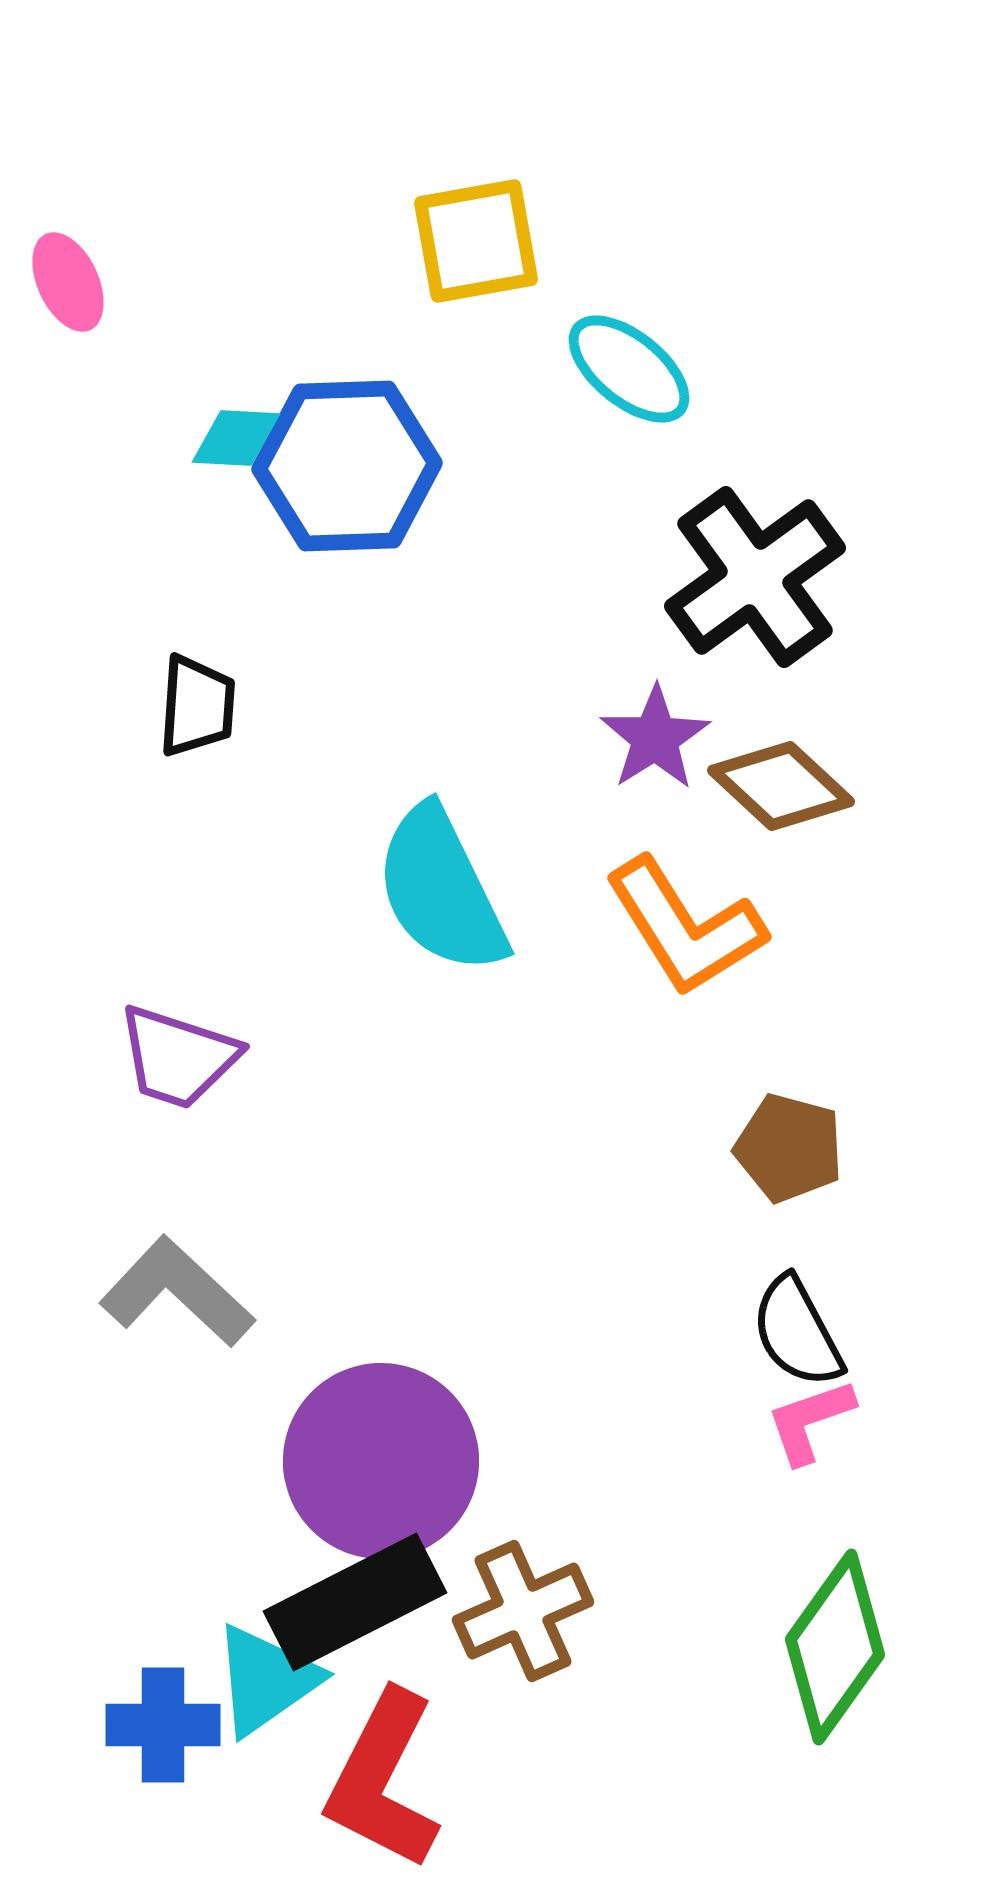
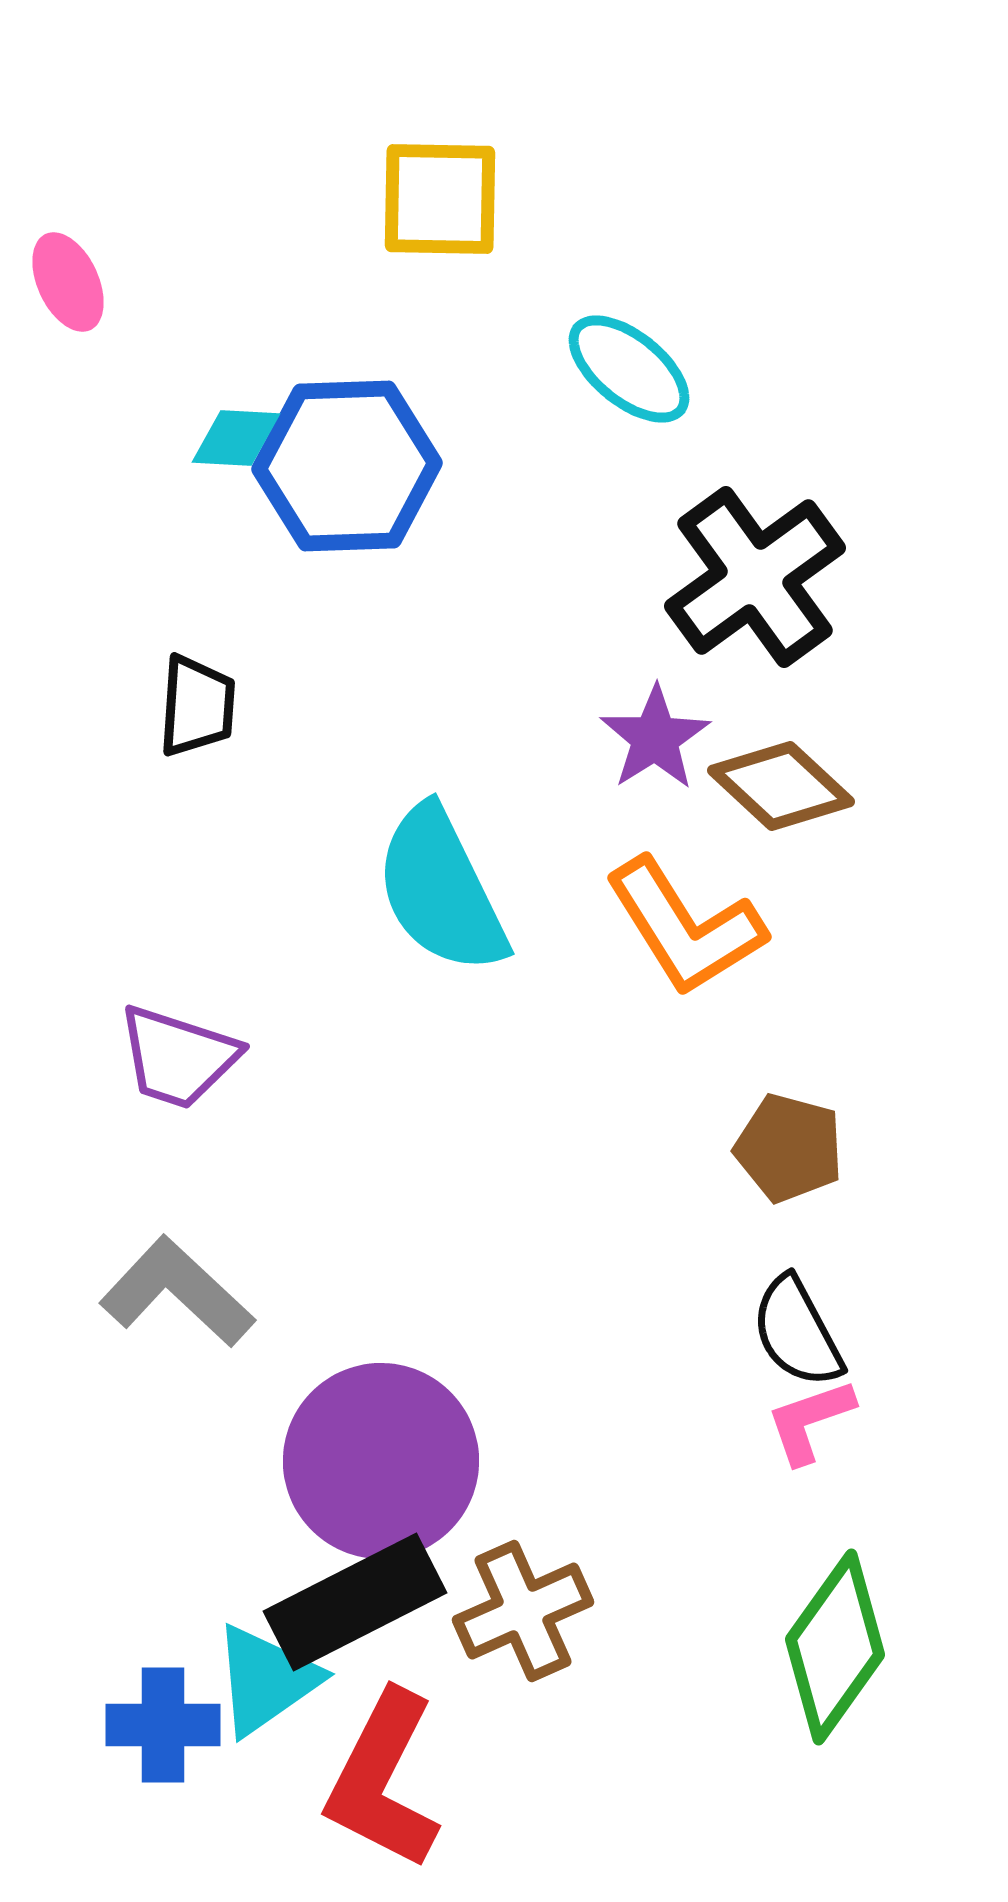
yellow square: moved 36 px left, 42 px up; rotated 11 degrees clockwise
